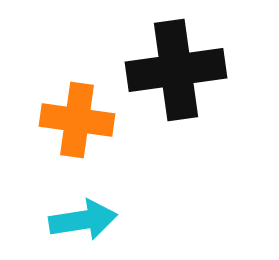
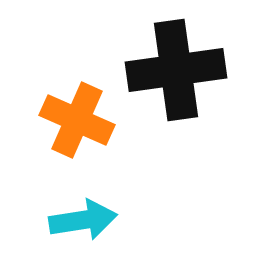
orange cross: rotated 16 degrees clockwise
